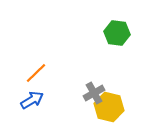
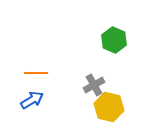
green hexagon: moved 3 px left, 7 px down; rotated 15 degrees clockwise
orange line: rotated 45 degrees clockwise
gray cross: moved 8 px up
